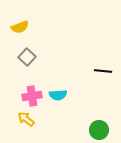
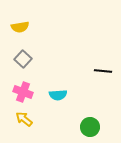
yellow semicircle: rotated 12 degrees clockwise
gray square: moved 4 px left, 2 px down
pink cross: moved 9 px left, 4 px up; rotated 30 degrees clockwise
yellow arrow: moved 2 px left
green circle: moved 9 px left, 3 px up
